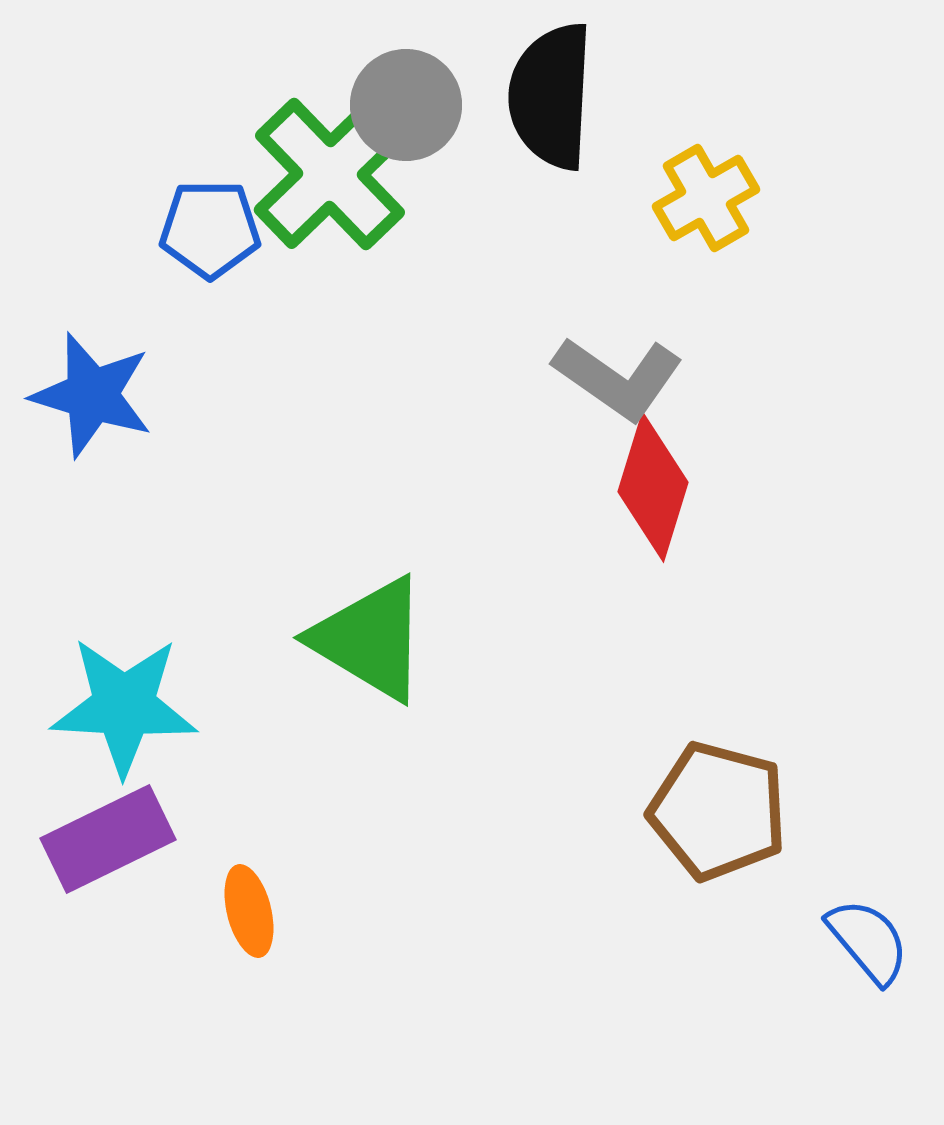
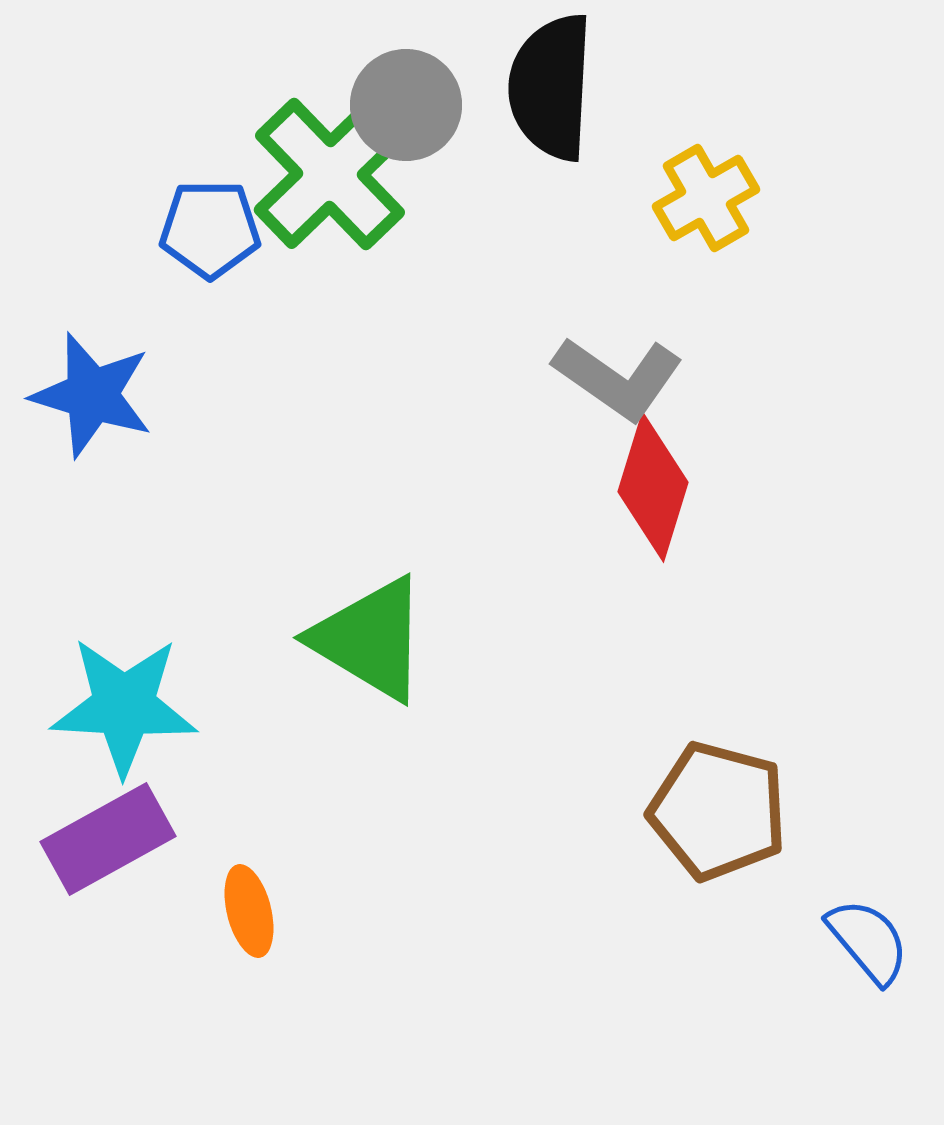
black semicircle: moved 9 px up
purple rectangle: rotated 3 degrees counterclockwise
